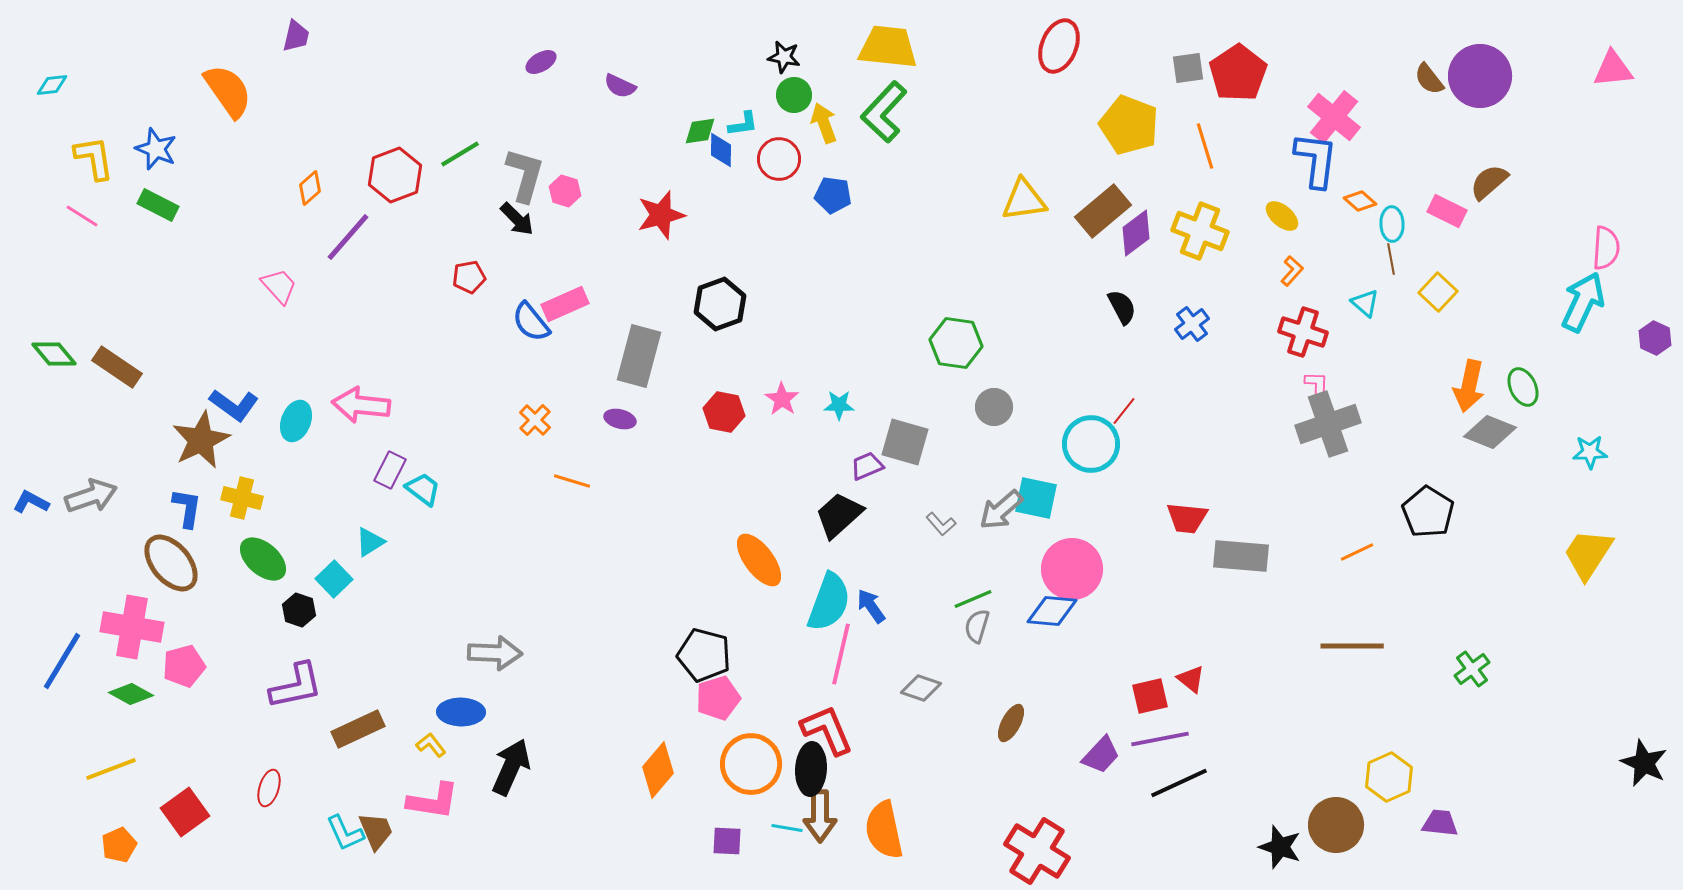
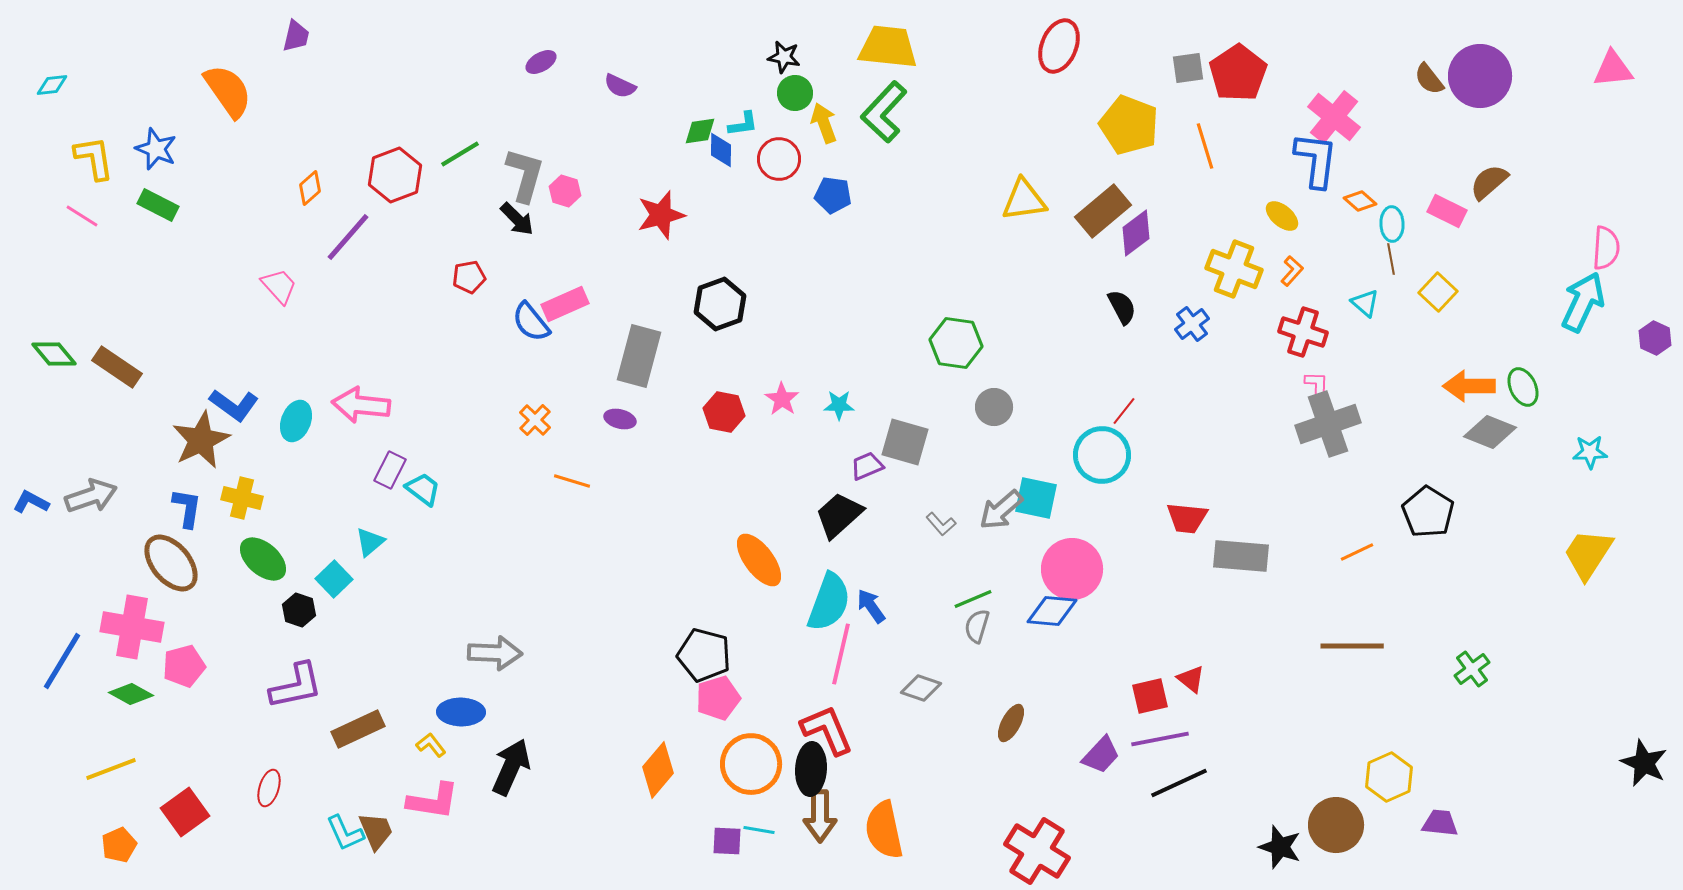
green circle at (794, 95): moved 1 px right, 2 px up
yellow cross at (1200, 231): moved 34 px right, 38 px down
orange arrow at (1469, 386): rotated 78 degrees clockwise
cyan circle at (1091, 444): moved 11 px right, 11 px down
cyan triangle at (370, 542): rotated 8 degrees counterclockwise
cyan line at (787, 828): moved 28 px left, 2 px down
